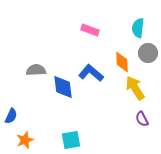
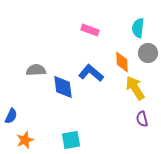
purple semicircle: rotated 14 degrees clockwise
